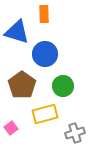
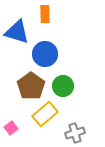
orange rectangle: moved 1 px right
brown pentagon: moved 9 px right, 1 px down
yellow rectangle: rotated 25 degrees counterclockwise
